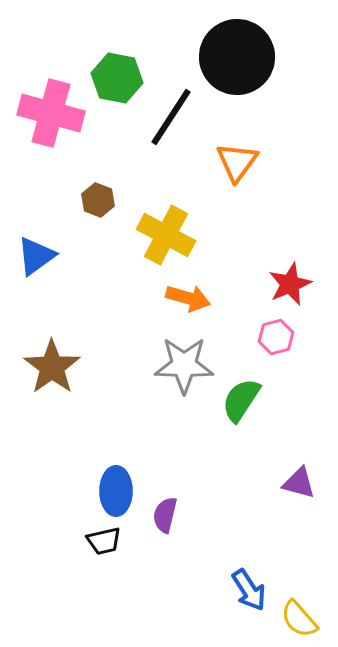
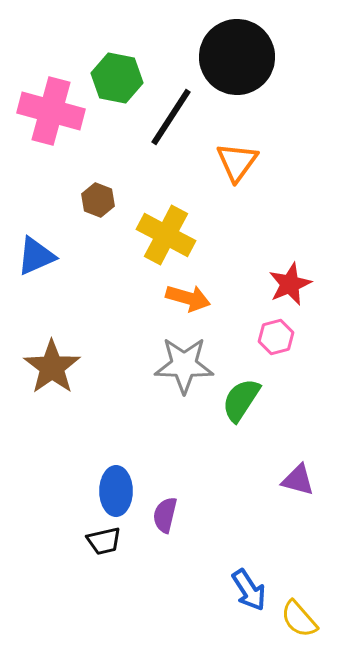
pink cross: moved 2 px up
blue triangle: rotated 12 degrees clockwise
purple triangle: moved 1 px left, 3 px up
